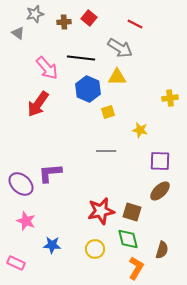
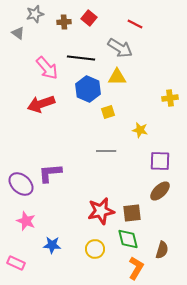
red arrow: moved 3 px right; rotated 36 degrees clockwise
brown square: moved 1 px down; rotated 24 degrees counterclockwise
